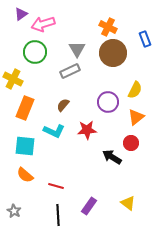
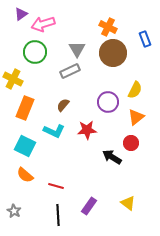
cyan square: rotated 20 degrees clockwise
